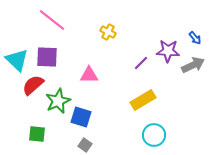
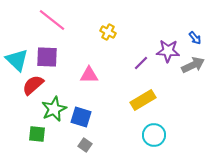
green star: moved 4 px left, 8 px down
